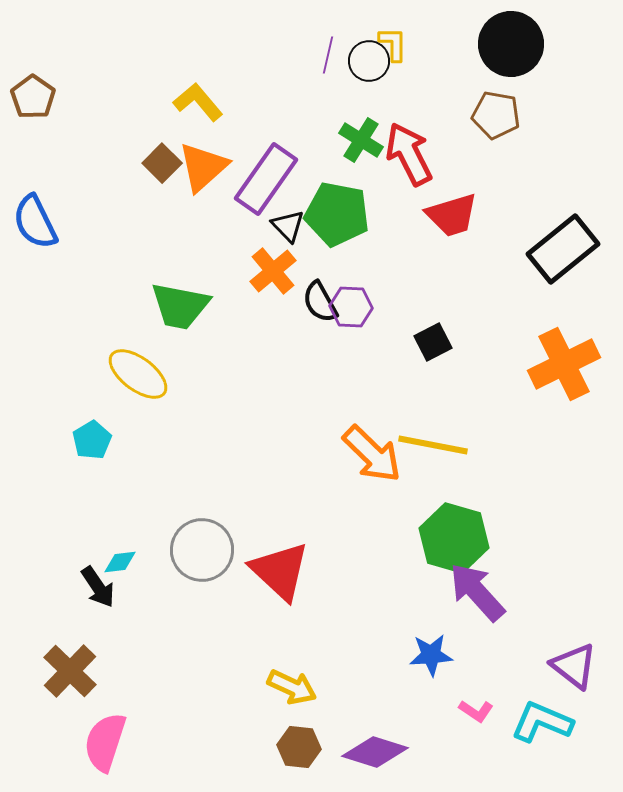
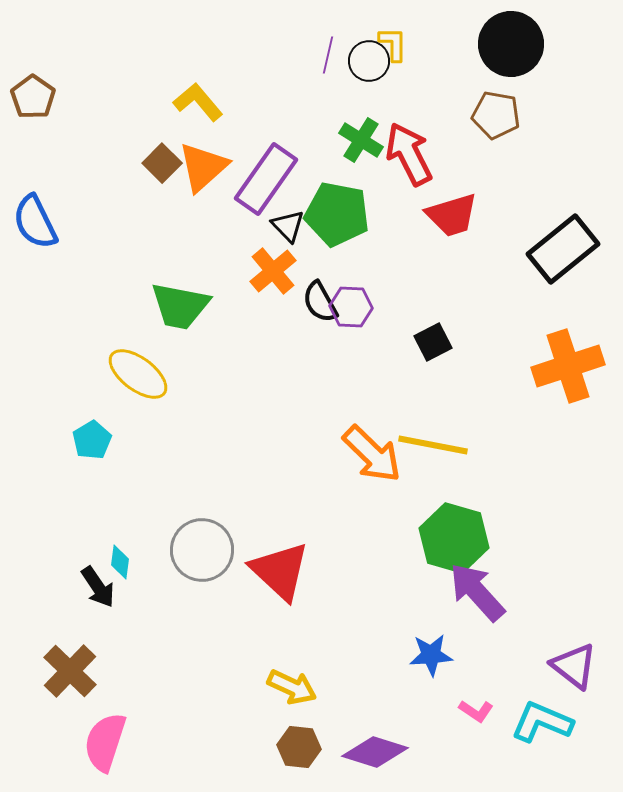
orange cross at (564, 364): moved 4 px right, 2 px down; rotated 8 degrees clockwise
cyan diamond at (120, 562): rotated 76 degrees counterclockwise
